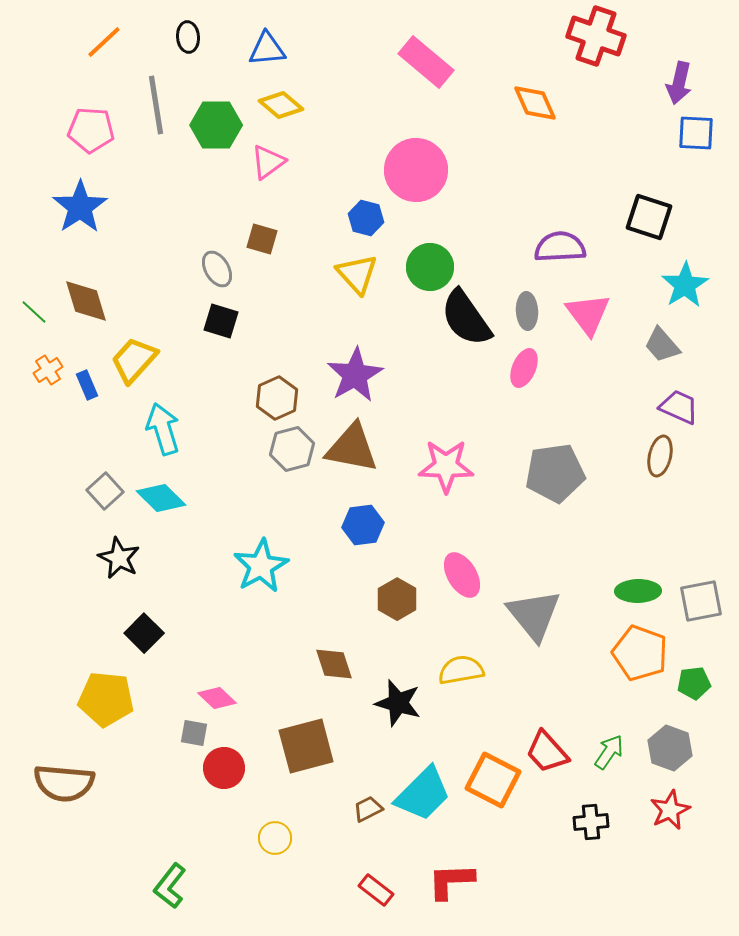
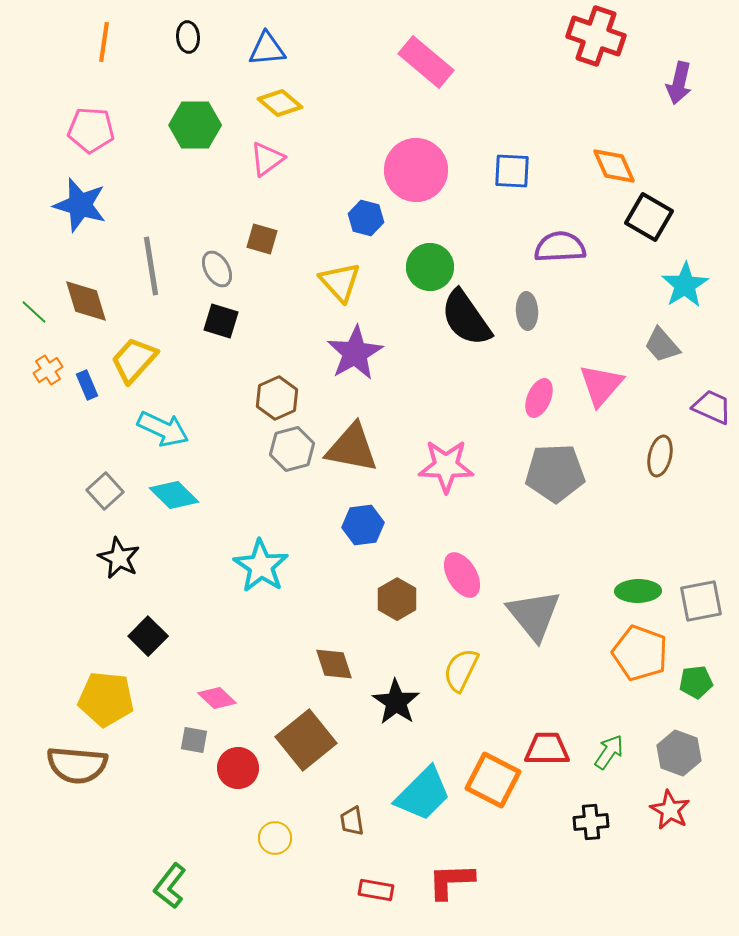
orange line at (104, 42): rotated 39 degrees counterclockwise
orange diamond at (535, 103): moved 79 px right, 63 px down
gray line at (156, 105): moved 5 px left, 161 px down
yellow diamond at (281, 105): moved 1 px left, 2 px up
green hexagon at (216, 125): moved 21 px left
blue square at (696, 133): moved 184 px left, 38 px down
pink triangle at (268, 162): moved 1 px left, 3 px up
blue star at (80, 207): moved 2 px up; rotated 22 degrees counterclockwise
black square at (649, 217): rotated 12 degrees clockwise
yellow triangle at (357, 274): moved 17 px left, 8 px down
pink triangle at (588, 314): moved 13 px right, 71 px down; rotated 18 degrees clockwise
pink ellipse at (524, 368): moved 15 px right, 30 px down
purple star at (355, 375): moved 22 px up
purple trapezoid at (679, 407): moved 33 px right
cyan arrow at (163, 429): rotated 132 degrees clockwise
gray pentagon at (555, 473): rotated 6 degrees clockwise
cyan diamond at (161, 498): moved 13 px right, 3 px up
cyan star at (261, 566): rotated 10 degrees counterclockwise
black square at (144, 633): moved 4 px right, 3 px down
yellow semicircle at (461, 670): rotated 54 degrees counterclockwise
green pentagon at (694, 683): moved 2 px right, 1 px up
black star at (398, 703): moved 2 px left, 1 px up; rotated 18 degrees clockwise
gray square at (194, 733): moved 7 px down
brown square at (306, 746): moved 6 px up; rotated 24 degrees counterclockwise
gray hexagon at (670, 748): moved 9 px right, 5 px down
red trapezoid at (547, 752): moved 3 px up; rotated 132 degrees clockwise
red circle at (224, 768): moved 14 px right
brown semicircle at (64, 783): moved 13 px right, 18 px up
brown trapezoid at (368, 809): moved 16 px left, 12 px down; rotated 72 degrees counterclockwise
red star at (670, 810): rotated 18 degrees counterclockwise
red rectangle at (376, 890): rotated 28 degrees counterclockwise
